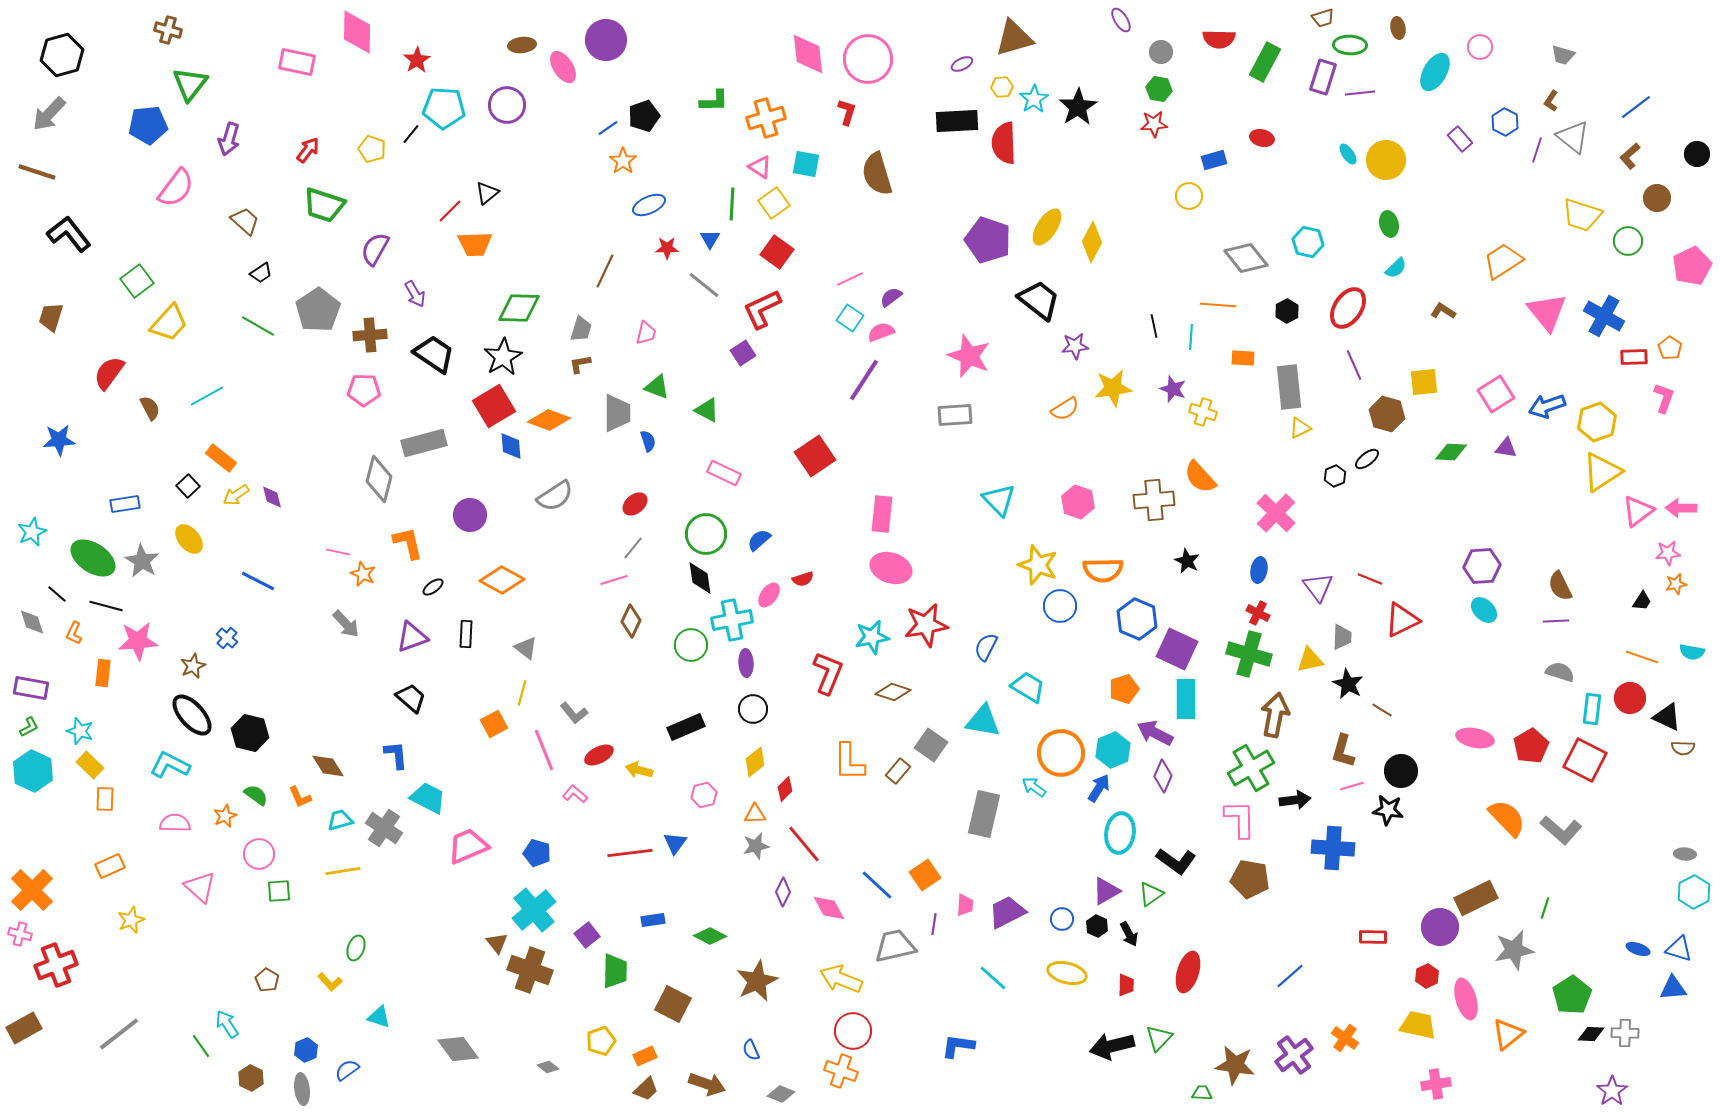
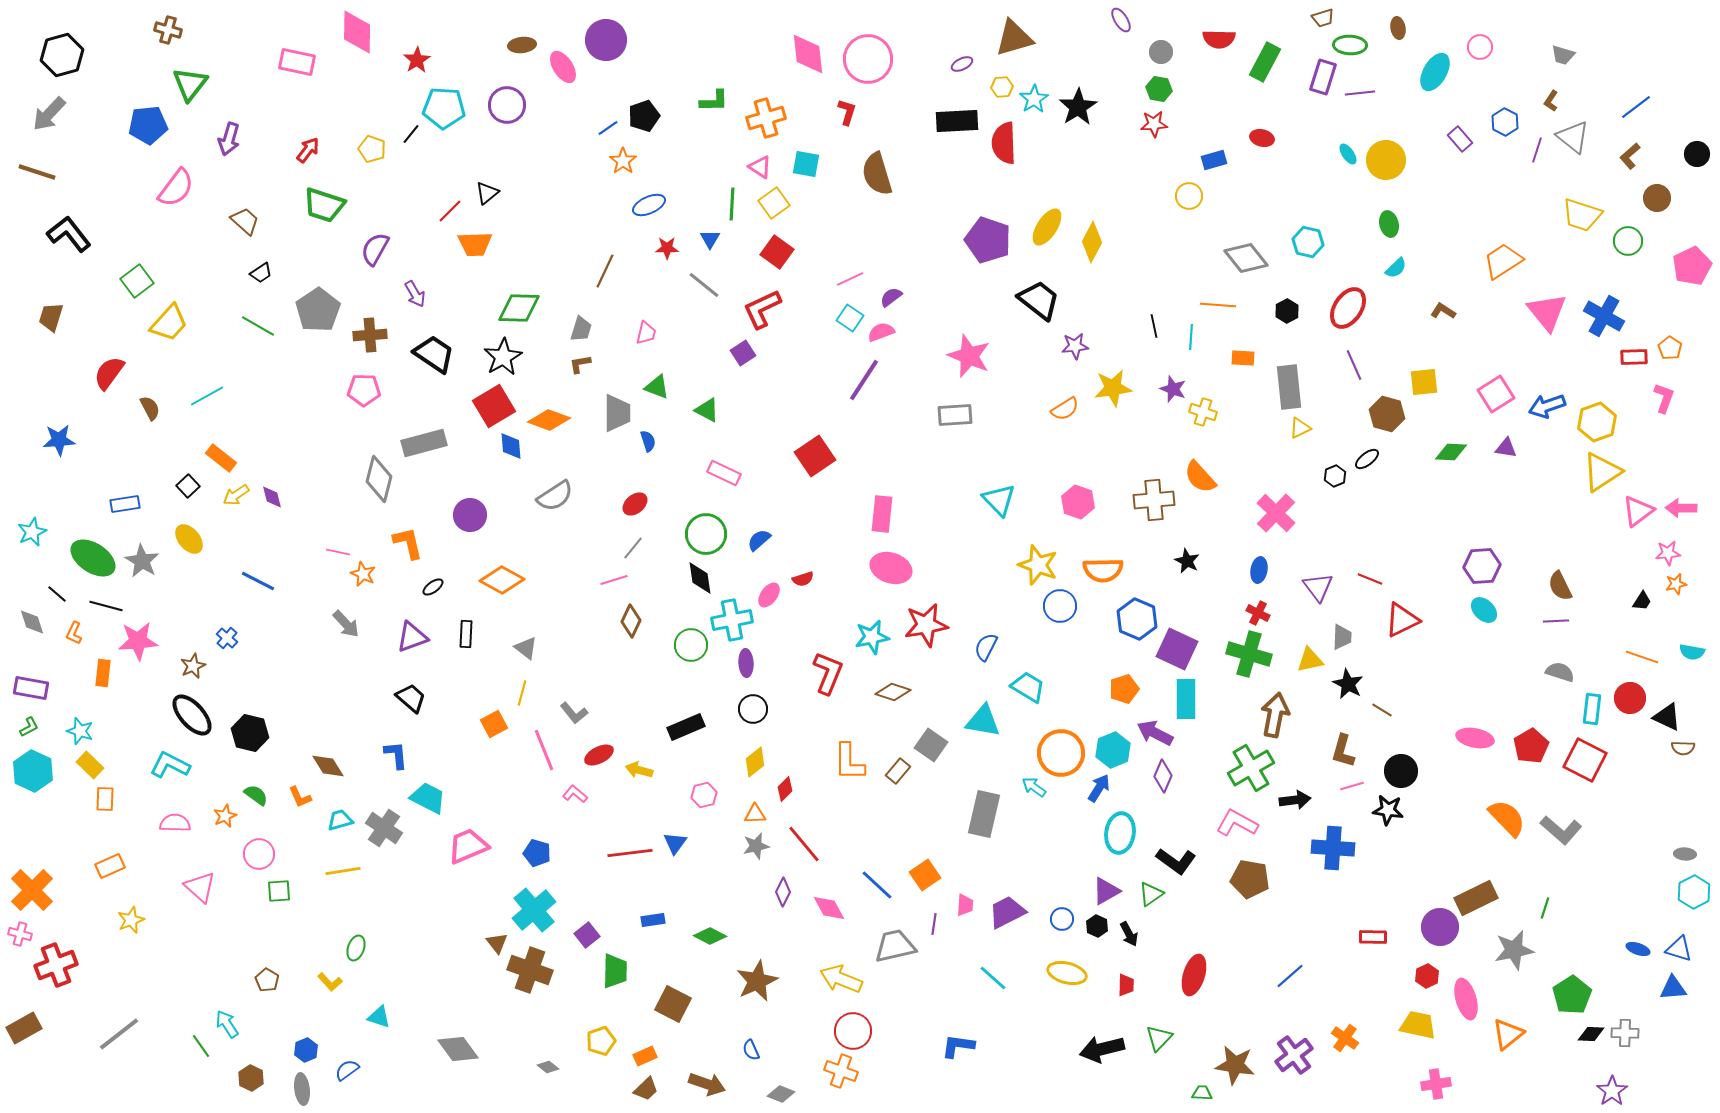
pink L-shape at (1240, 819): moved 3 px left, 4 px down; rotated 60 degrees counterclockwise
red ellipse at (1188, 972): moved 6 px right, 3 px down
black arrow at (1112, 1046): moved 10 px left, 3 px down
